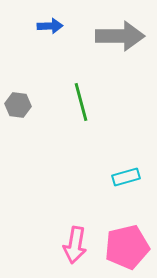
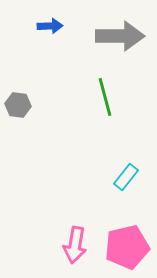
green line: moved 24 px right, 5 px up
cyan rectangle: rotated 36 degrees counterclockwise
